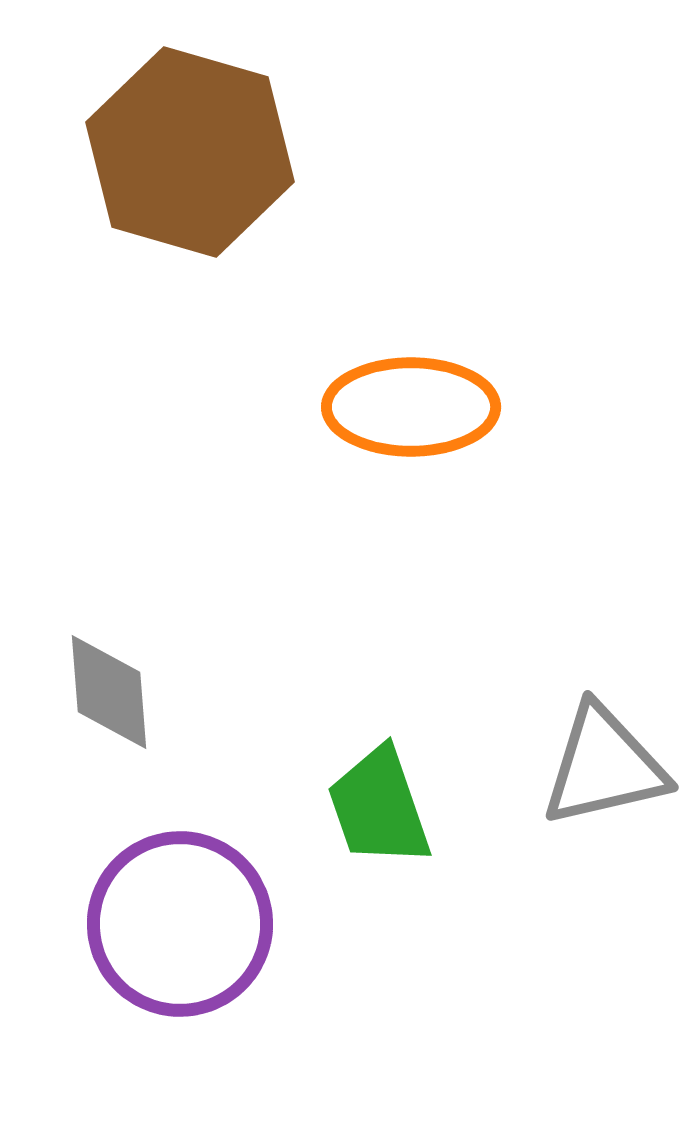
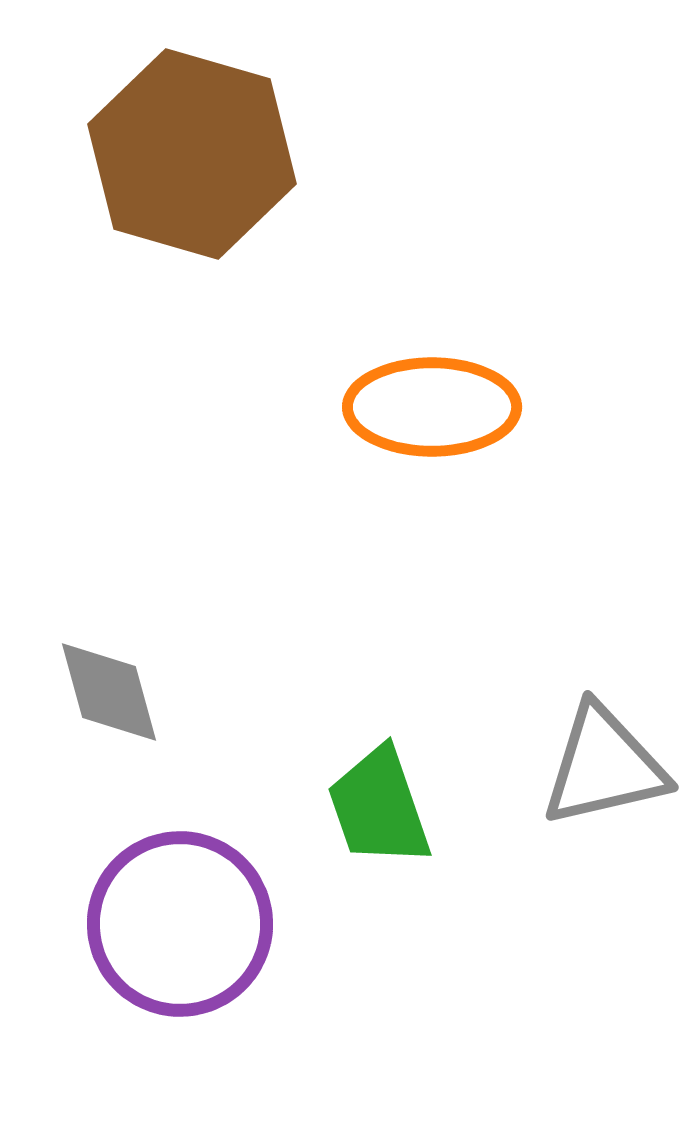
brown hexagon: moved 2 px right, 2 px down
orange ellipse: moved 21 px right
gray diamond: rotated 11 degrees counterclockwise
